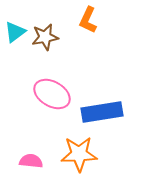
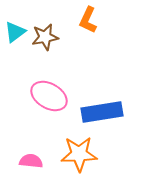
pink ellipse: moved 3 px left, 2 px down
